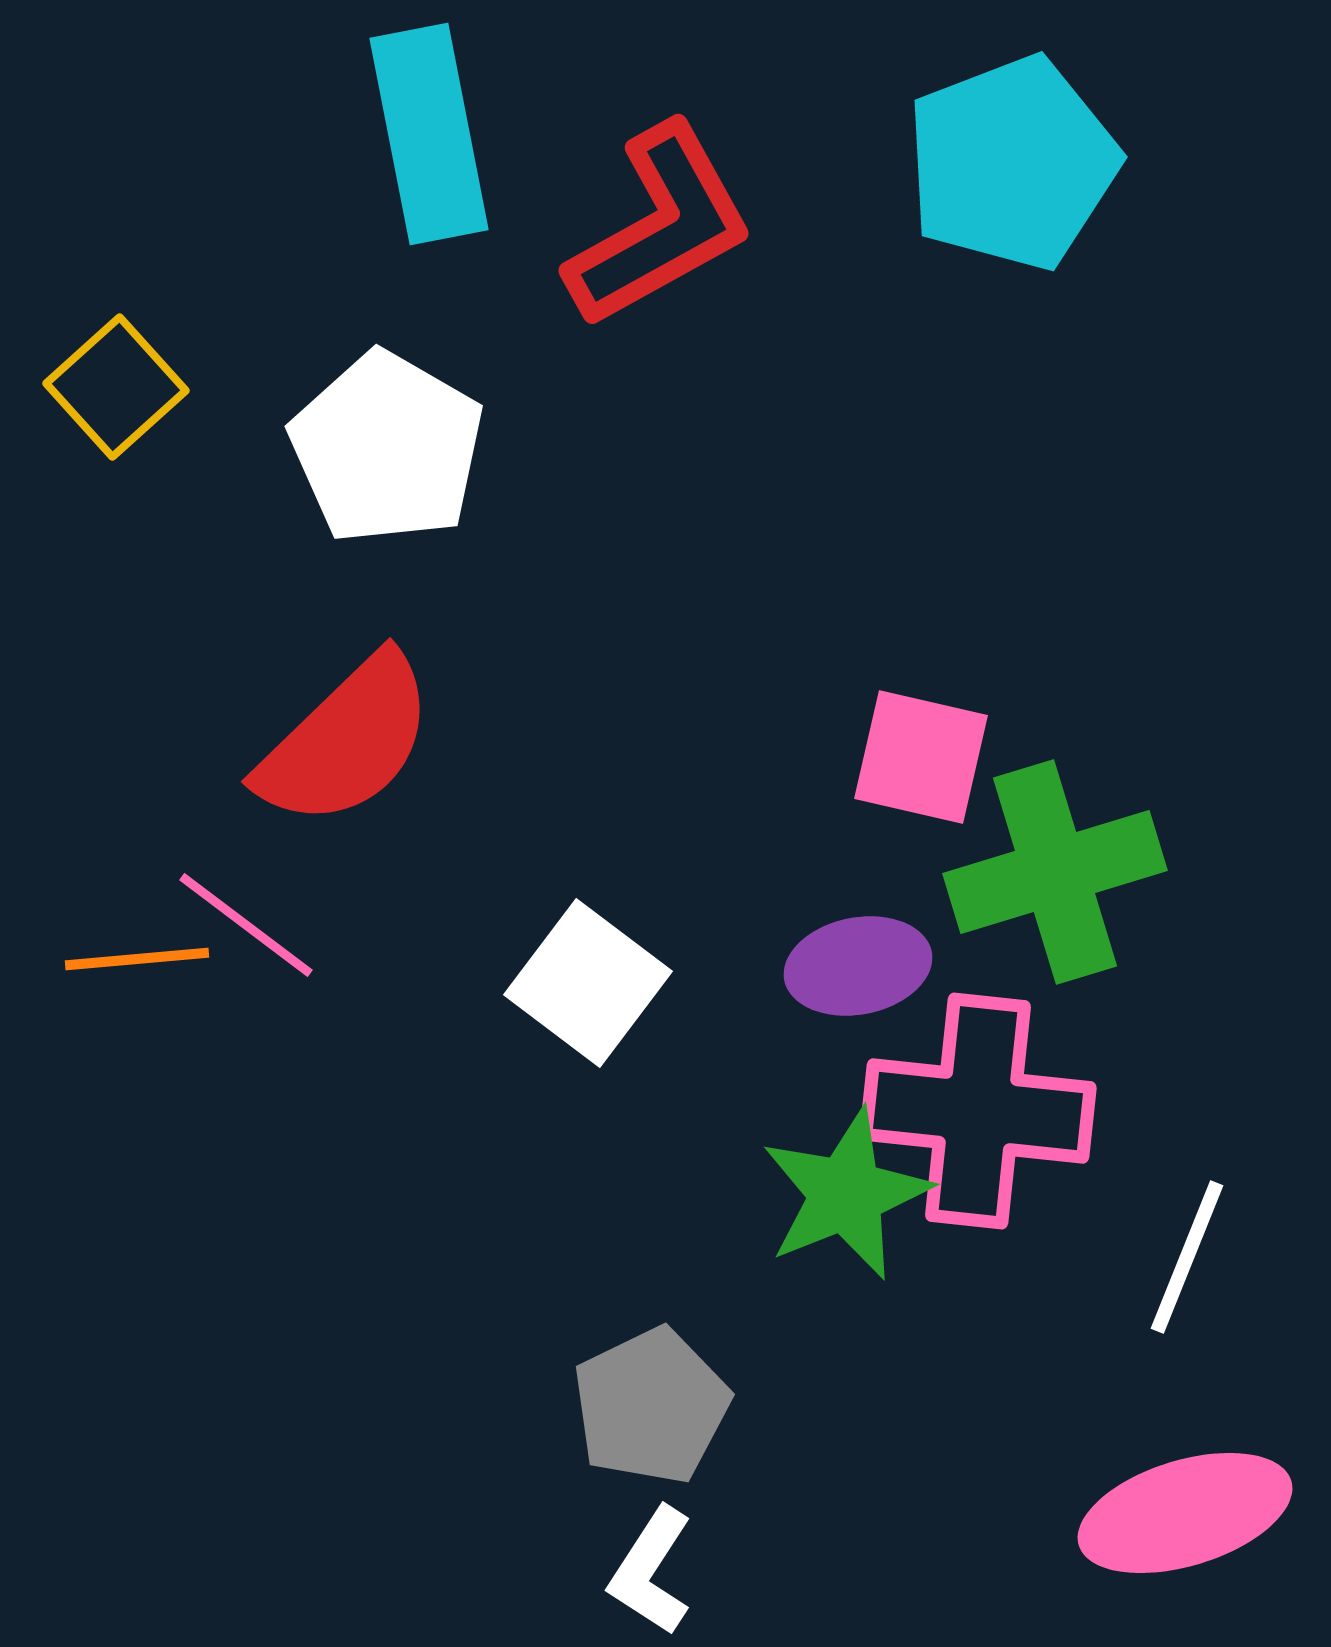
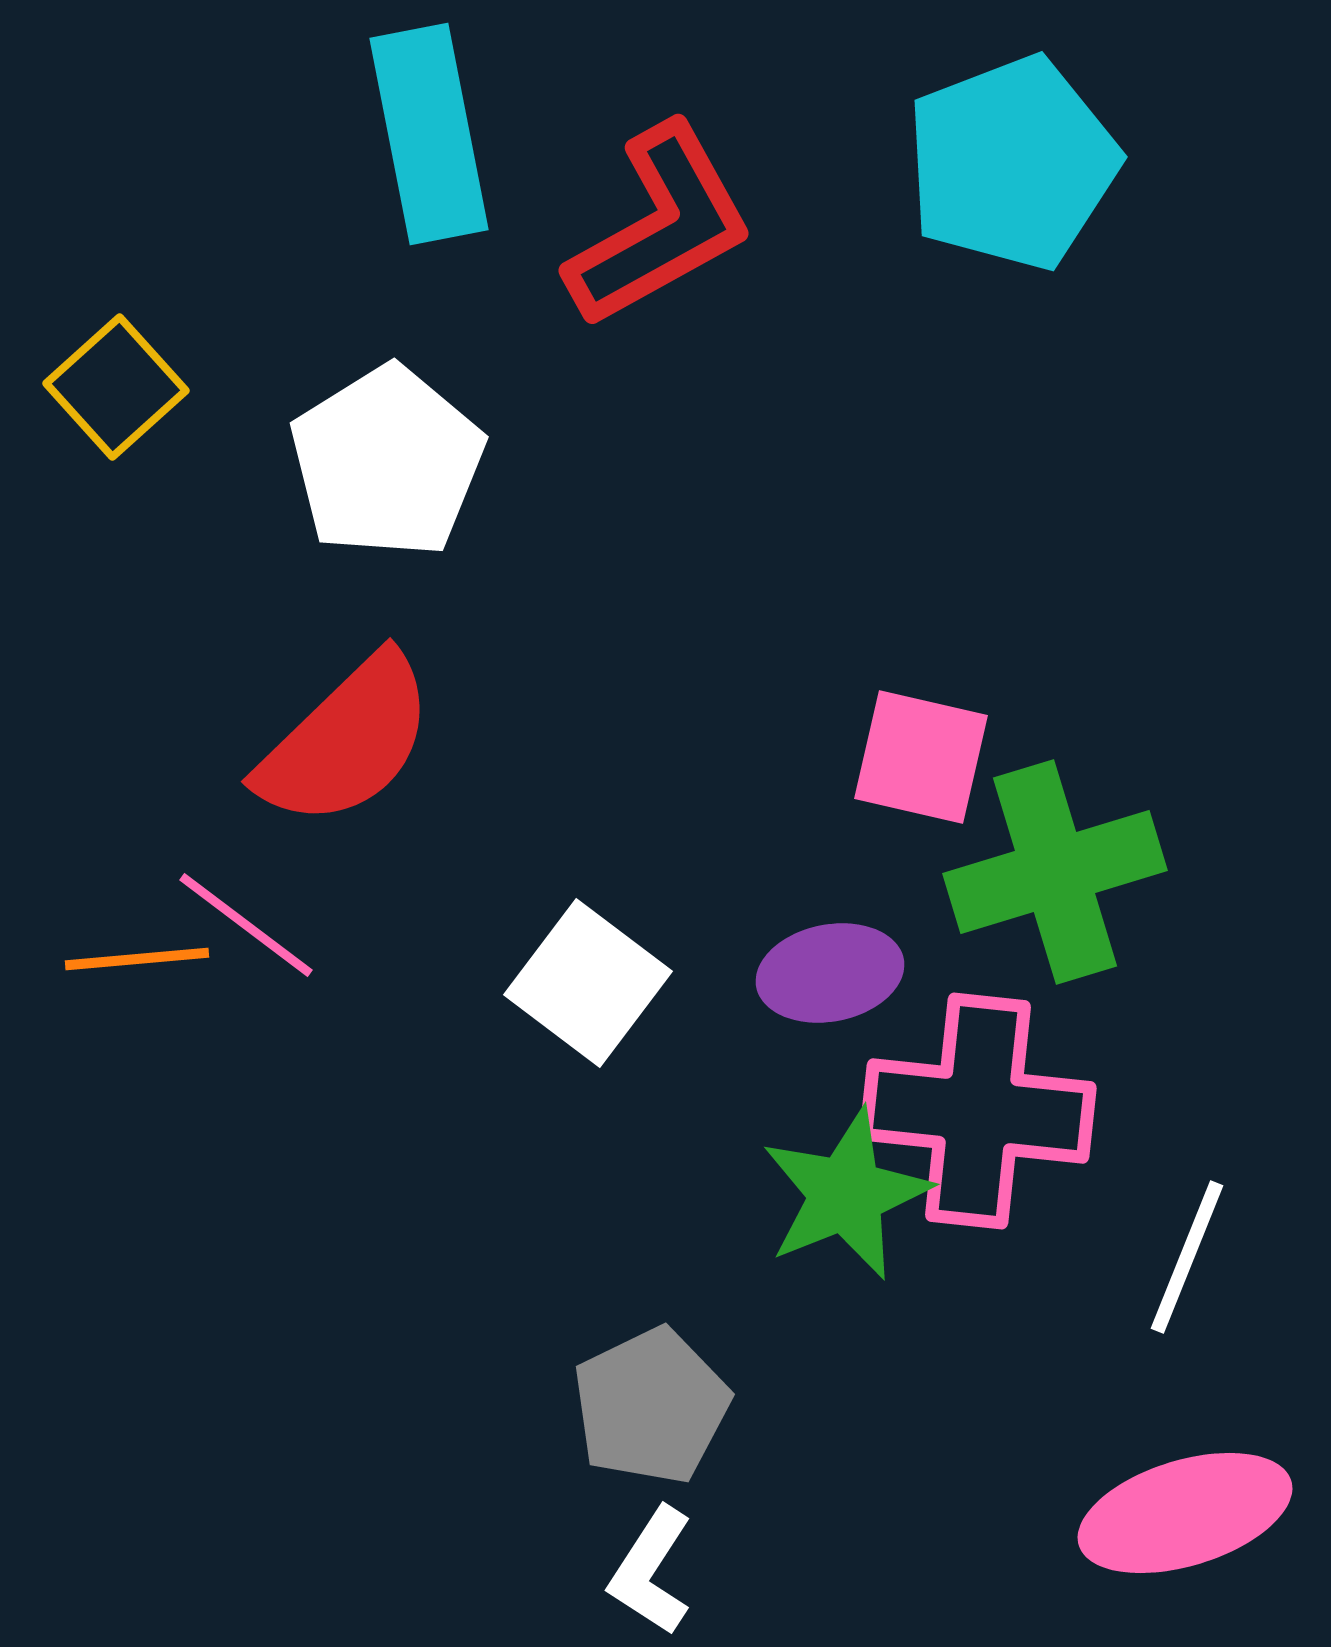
white pentagon: moved 14 px down; rotated 10 degrees clockwise
purple ellipse: moved 28 px left, 7 px down
